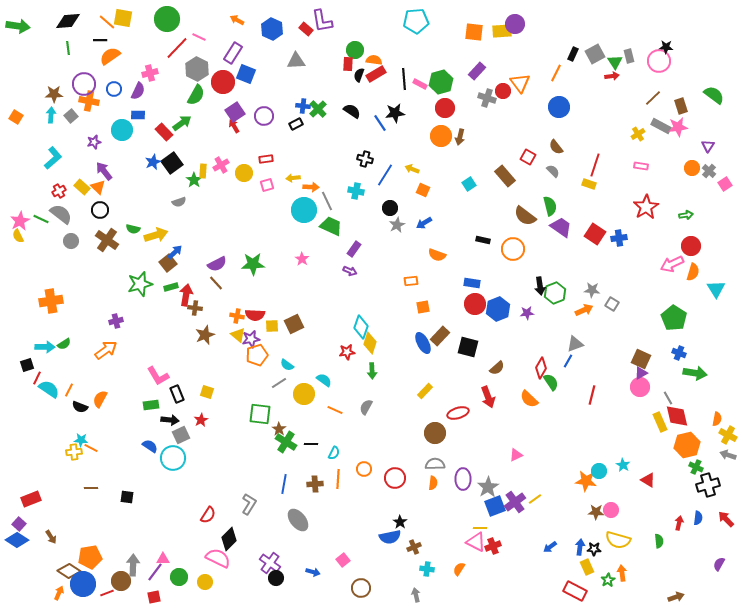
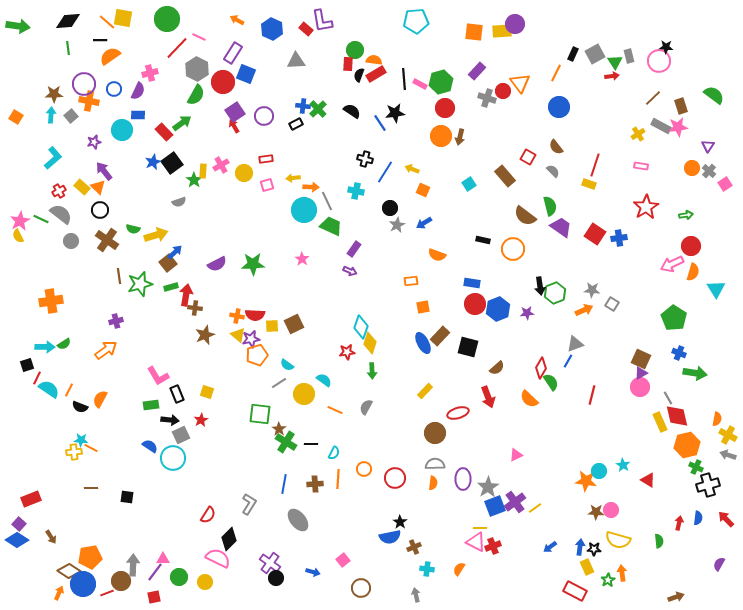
blue line at (385, 175): moved 3 px up
brown line at (216, 283): moved 97 px left, 7 px up; rotated 35 degrees clockwise
yellow line at (535, 499): moved 9 px down
